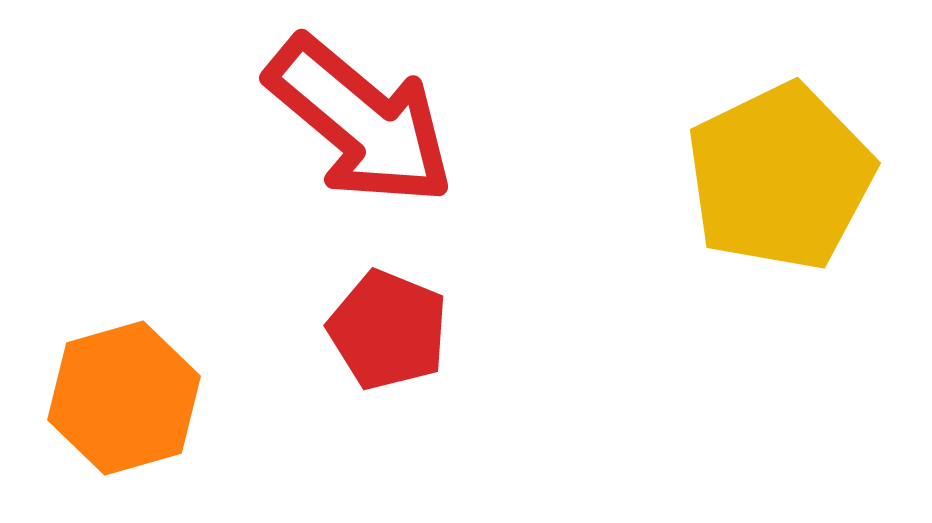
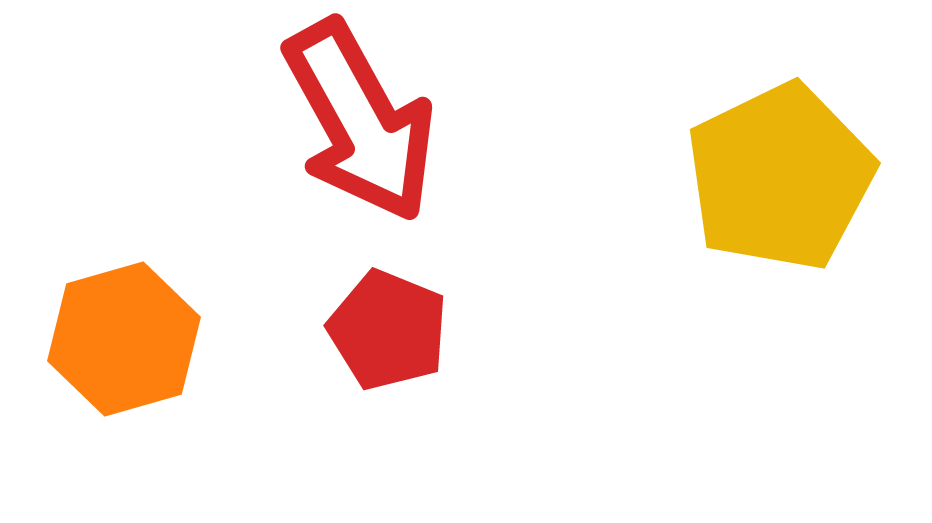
red arrow: rotated 21 degrees clockwise
orange hexagon: moved 59 px up
